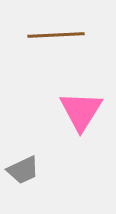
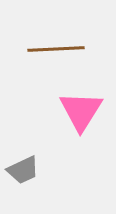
brown line: moved 14 px down
